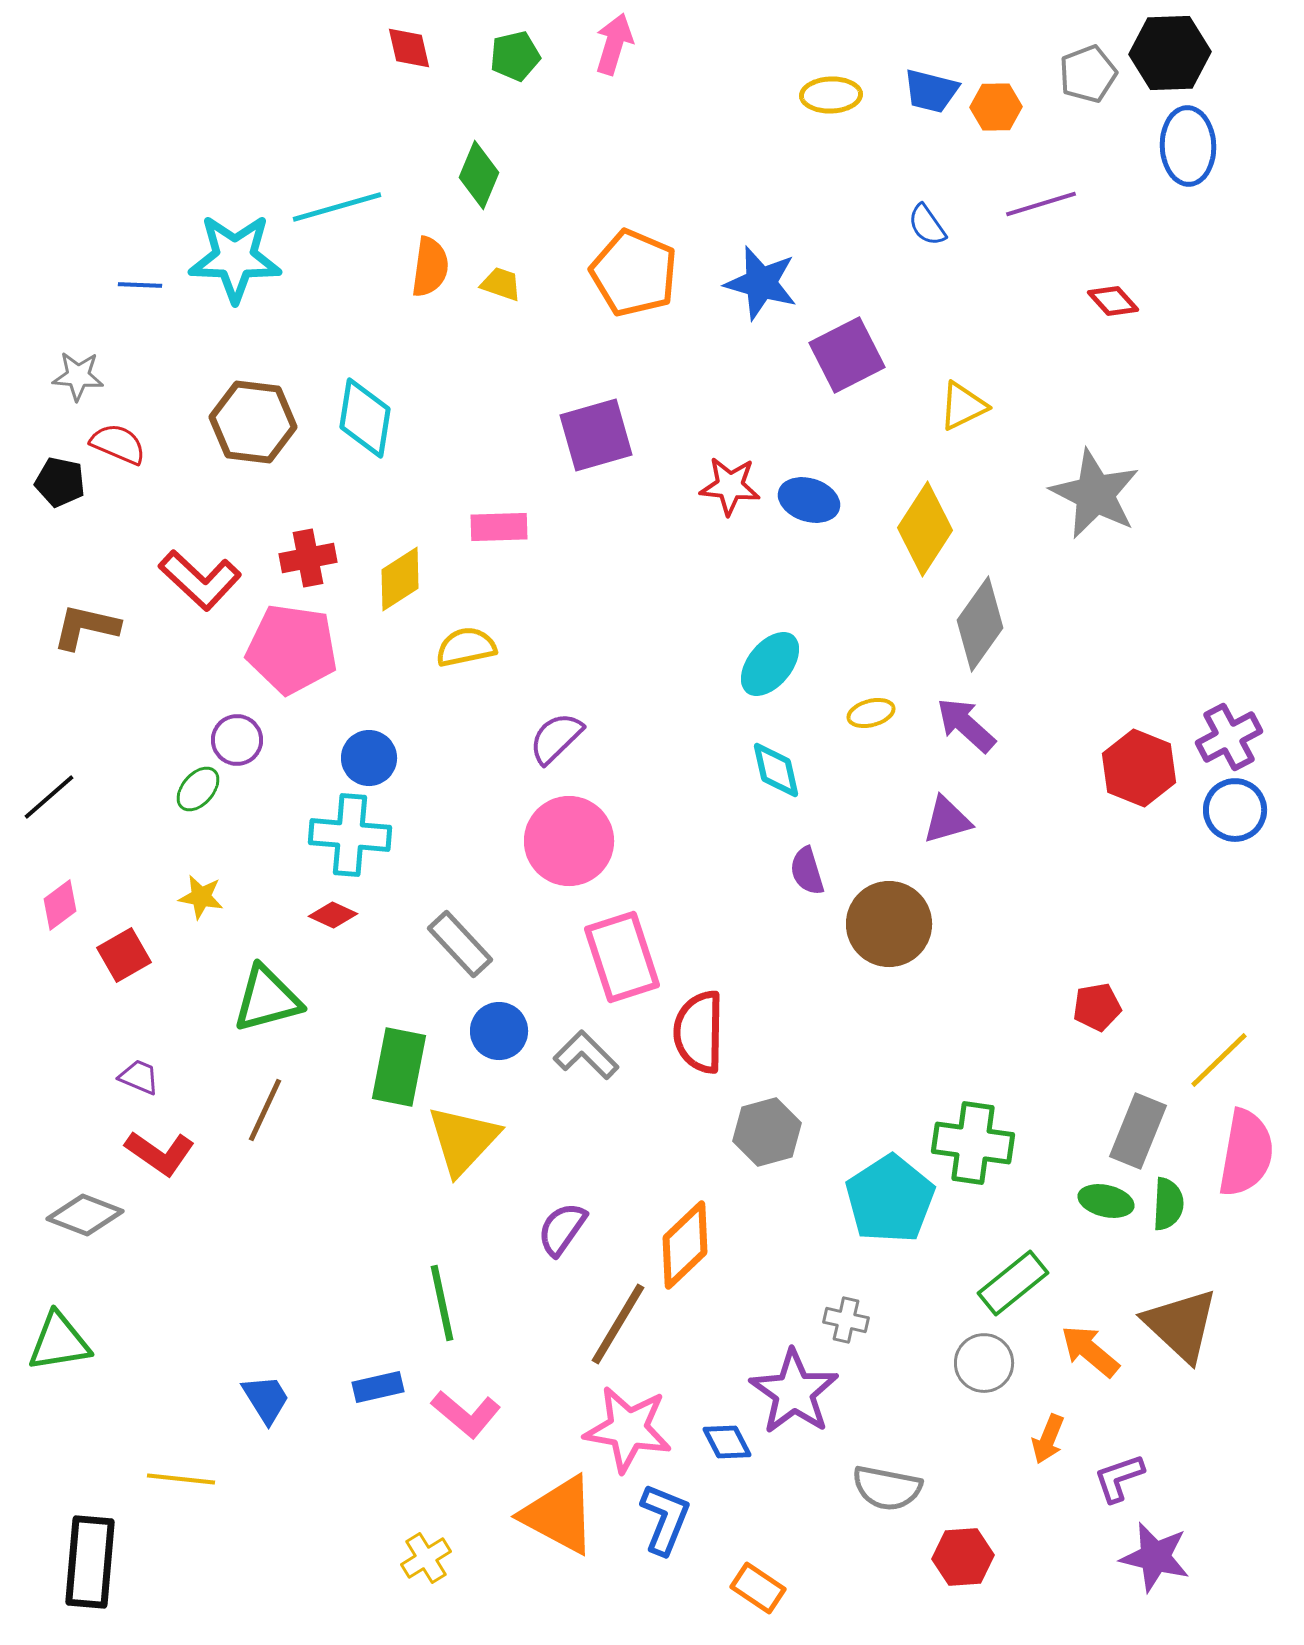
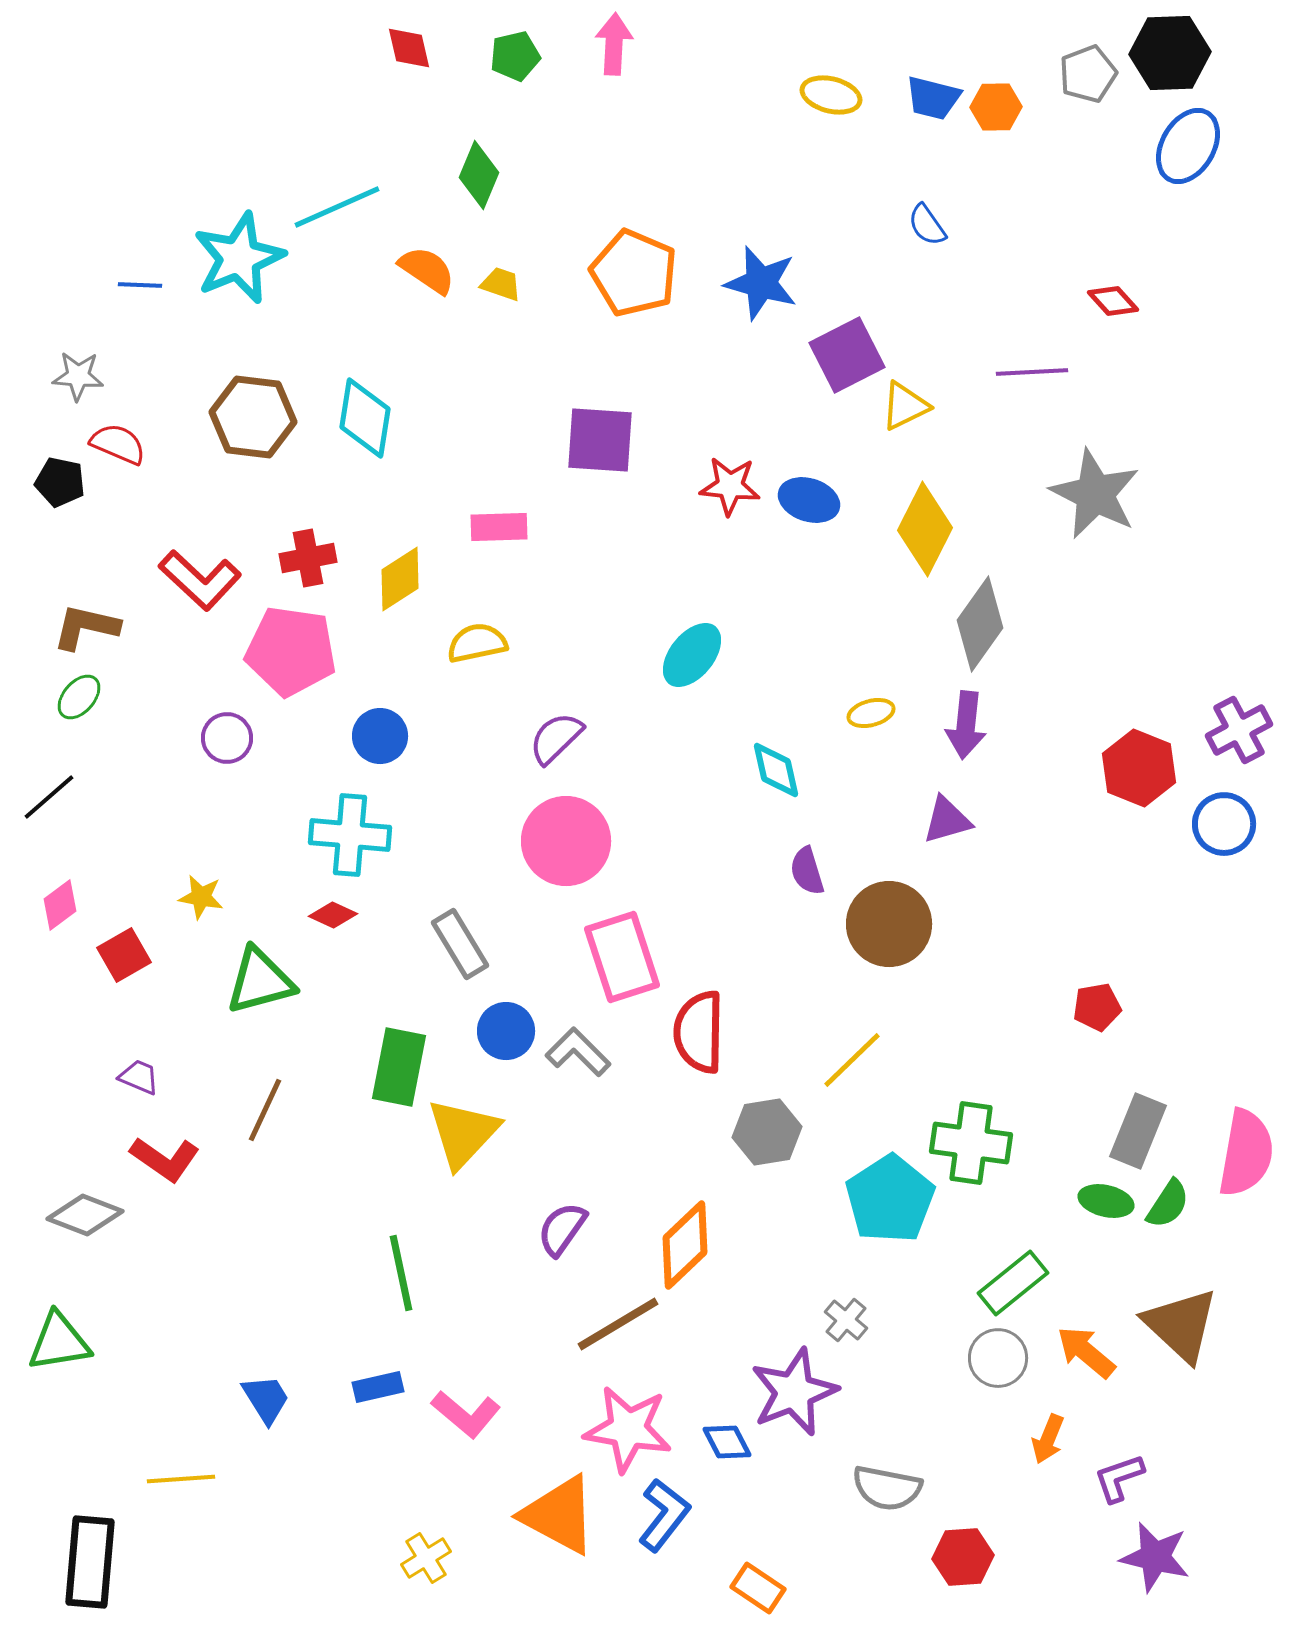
pink arrow at (614, 44): rotated 14 degrees counterclockwise
blue trapezoid at (931, 91): moved 2 px right, 7 px down
yellow ellipse at (831, 95): rotated 16 degrees clockwise
blue ellipse at (1188, 146): rotated 32 degrees clockwise
purple line at (1041, 204): moved 9 px left, 168 px down; rotated 14 degrees clockwise
cyan line at (337, 207): rotated 8 degrees counterclockwise
cyan star at (235, 258): moved 4 px right; rotated 24 degrees counterclockwise
orange semicircle at (430, 267): moved 3 px left, 3 px down; rotated 64 degrees counterclockwise
yellow triangle at (963, 406): moved 58 px left
brown hexagon at (253, 422): moved 5 px up
purple square at (596, 435): moved 4 px right, 5 px down; rotated 20 degrees clockwise
yellow diamond at (925, 529): rotated 6 degrees counterclockwise
yellow semicircle at (466, 647): moved 11 px right, 4 px up
pink pentagon at (292, 649): moved 1 px left, 2 px down
cyan ellipse at (770, 664): moved 78 px left, 9 px up
purple arrow at (966, 725): rotated 126 degrees counterclockwise
purple cross at (1229, 737): moved 10 px right, 7 px up
purple circle at (237, 740): moved 10 px left, 2 px up
blue circle at (369, 758): moved 11 px right, 22 px up
green ellipse at (198, 789): moved 119 px left, 92 px up
blue circle at (1235, 810): moved 11 px left, 14 px down
pink circle at (569, 841): moved 3 px left
gray rectangle at (460, 944): rotated 12 degrees clockwise
green triangle at (267, 999): moved 7 px left, 18 px up
blue circle at (499, 1031): moved 7 px right
gray L-shape at (586, 1055): moved 8 px left, 3 px up
yellow line at (1219, 1060): moved 367 px left
gray hexagon at (767, 1132): rotated 6 degrees clockwise
yellow triangle at (463, 1140): moved 7 px up
green cross at (973, 1143): moved 2 px left
red L-shape at (160, 1153): moved 5 px right, 6 px down
green semicircle at (1168, 1204): rotated 30 degrees clockwise
green line at (442, 1303): moved 41 px left, 30 px up
gray cross at (846, 1320): rotated 27 degrees clockwise
brown line at (618, 1324): rotated 28 degrees clockwise
orange arrow at (1090, 1351): moved 4 px left, 1 px down
gray circle at (984, 1363): moved 14 px right, 5 px up
purple star at (794, 1392): rotated 16 degrees clockwise
yellow line at (181, 1479): rotated 10 degrees counterclockwise
blue L-shape at (665, 1519): moved 1 px left, 4 px up; rotated 16 degrees clockwise
